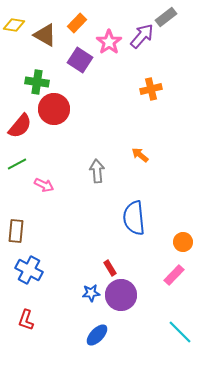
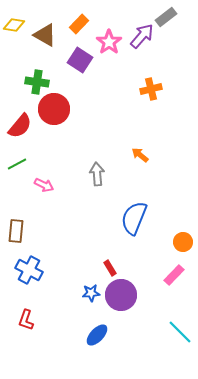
orange rectangle: moved 2 px right, 1 px down
gray arrow: moved 3 px down
blue semicircle: rotated 28 degrees clockwise
